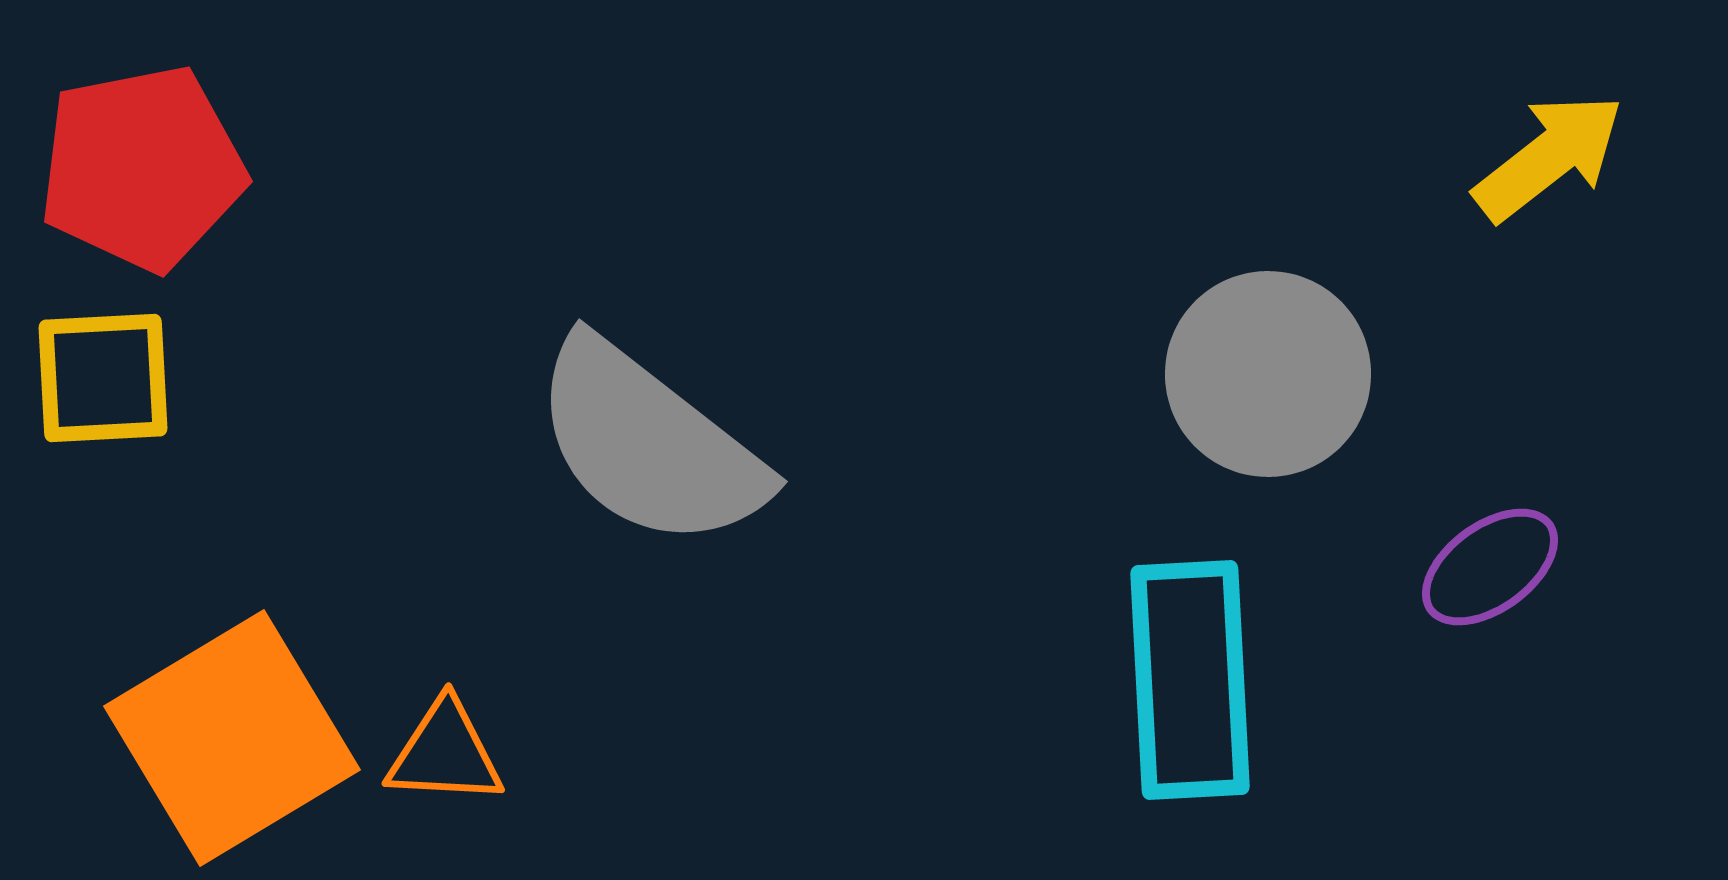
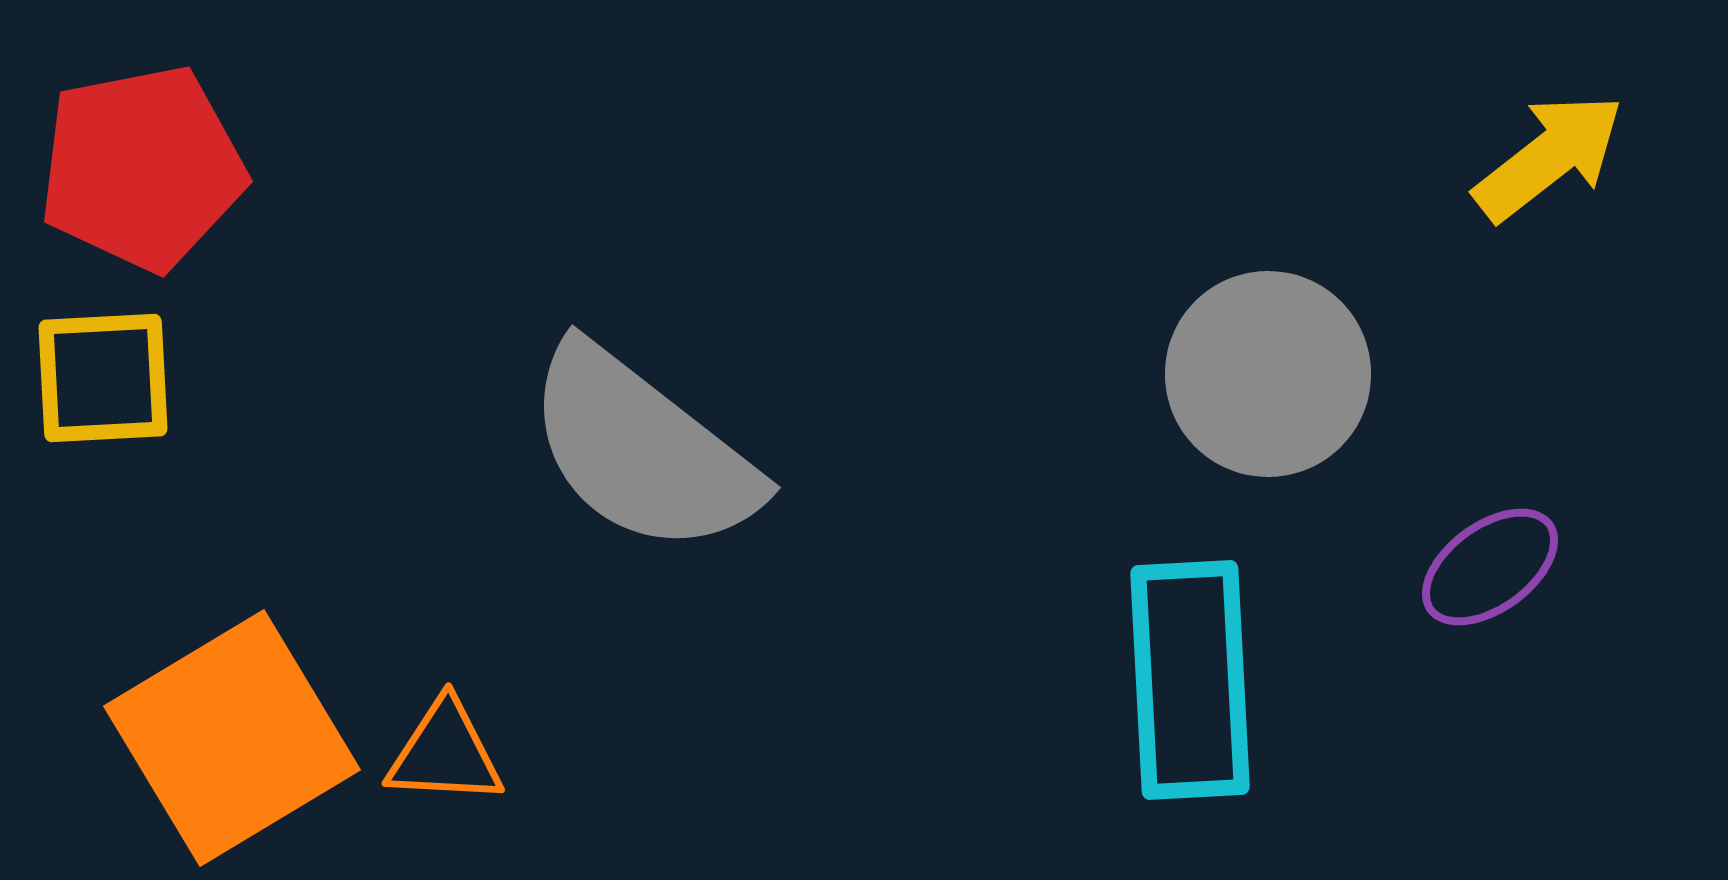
gray semicircle: moved 7 px left, 6 px down
